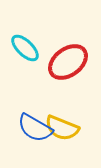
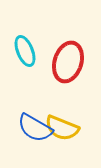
cyan ellipse: moved 3 px down; rotated 24 degrees clockwise
red ellipse: rotated 36 degrees counterclockwise
